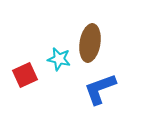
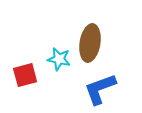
red square: rotated 10 degrees clockwise
